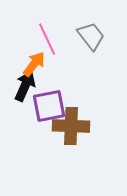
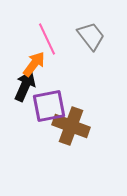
brown cross: rotated 18 degrees clockwise
